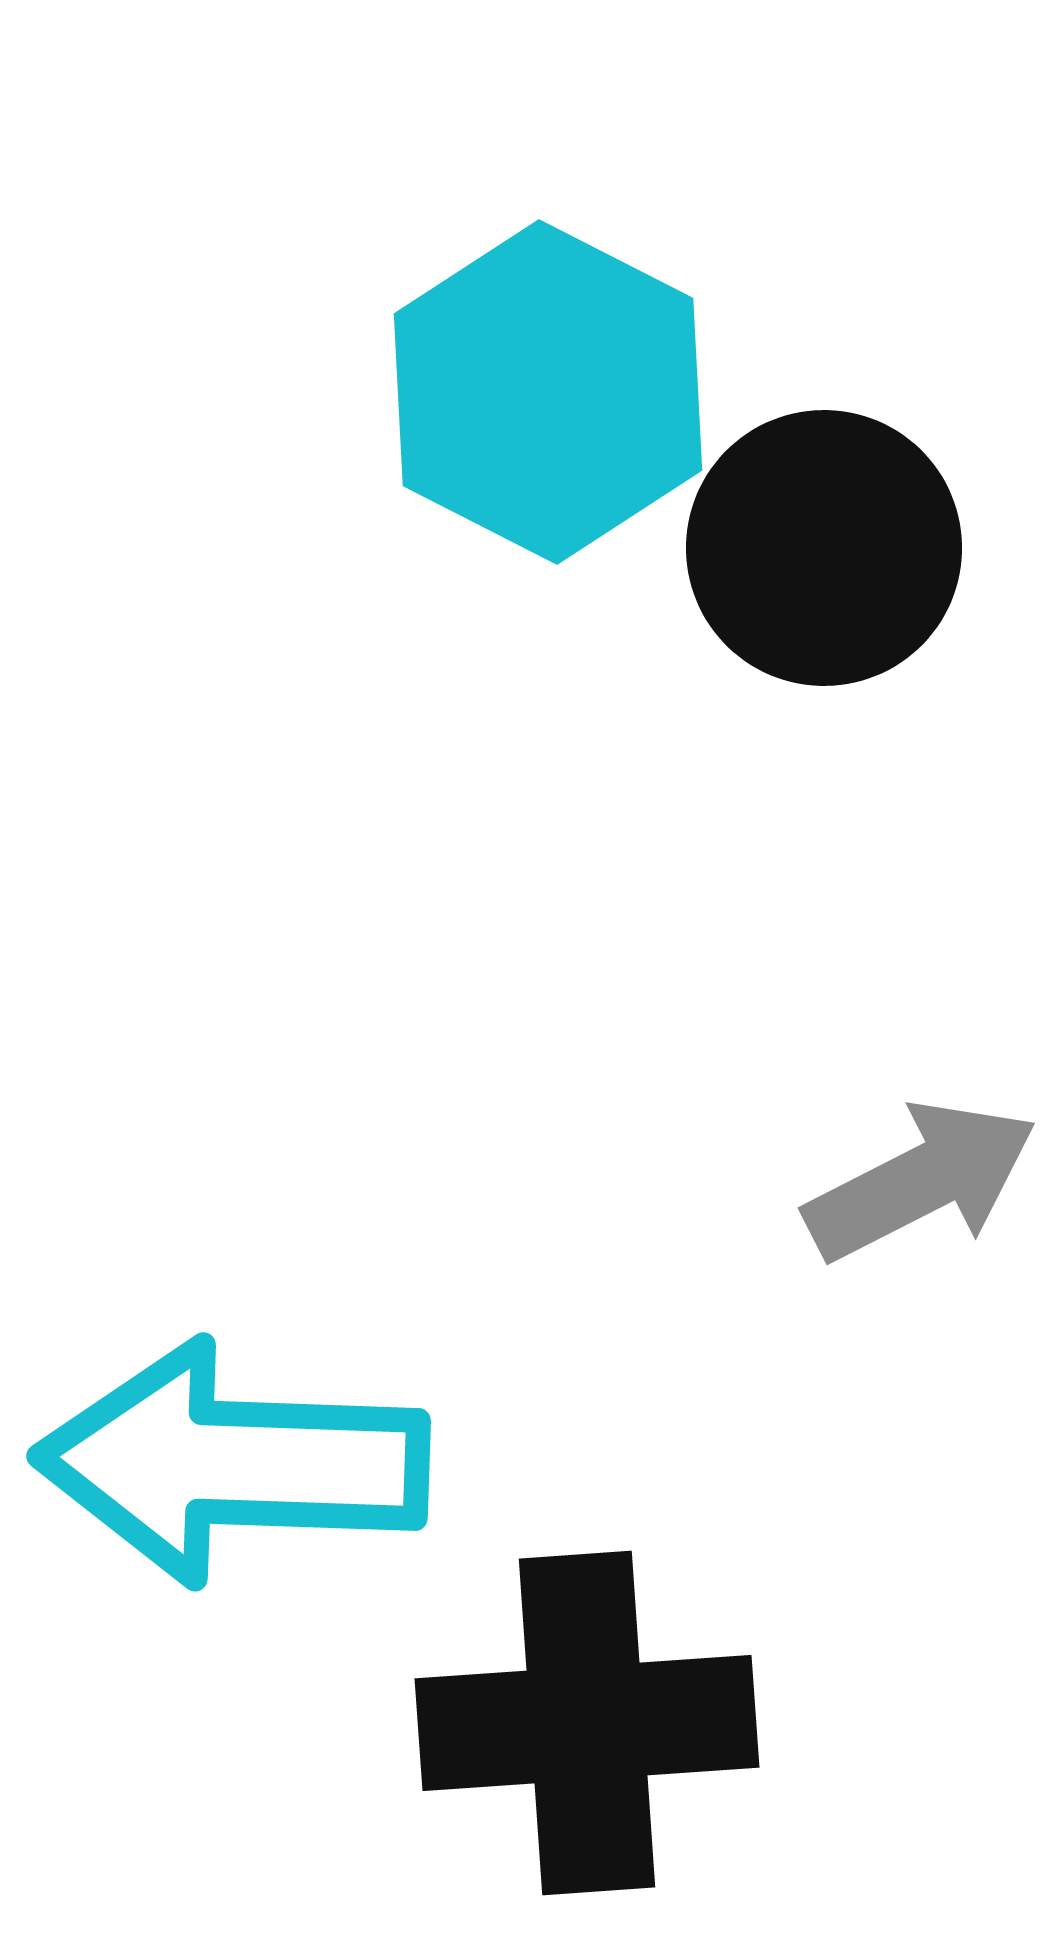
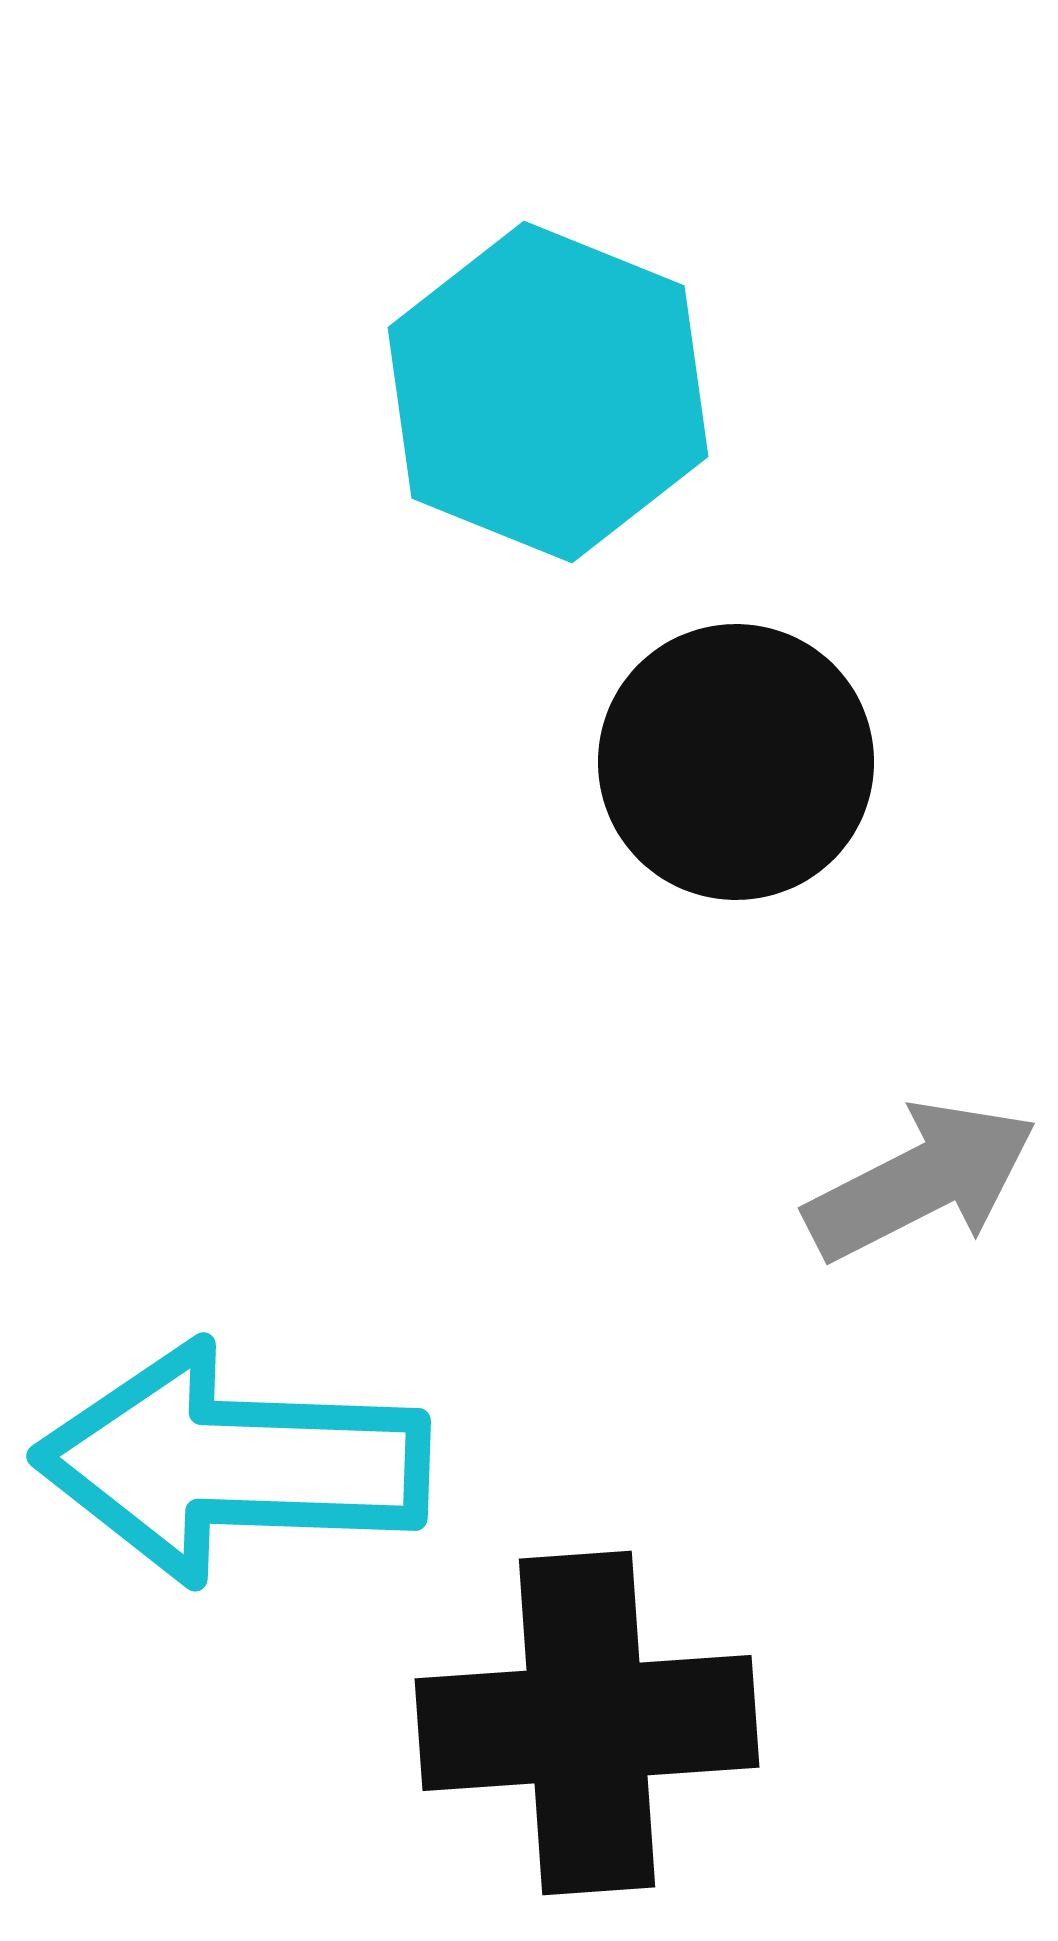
cyan hexagon: rotated 5 degrees counterclockwise
black circle: moved 88 px left, 214 px down
